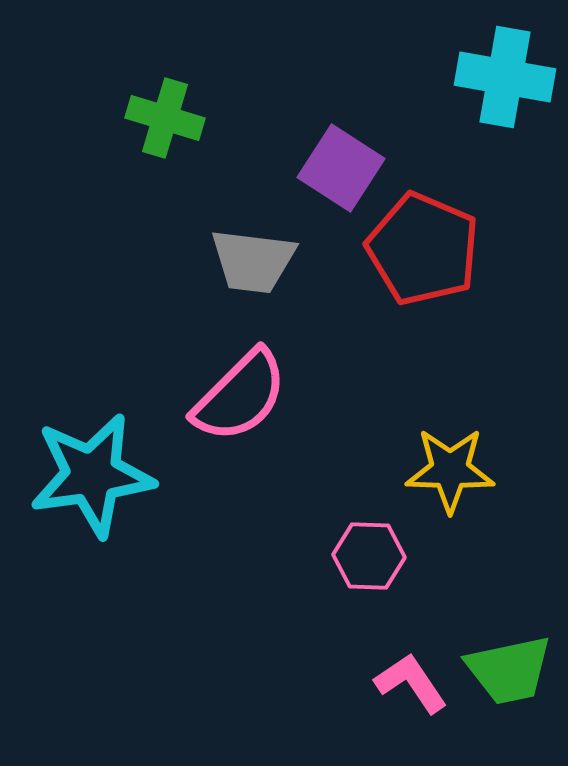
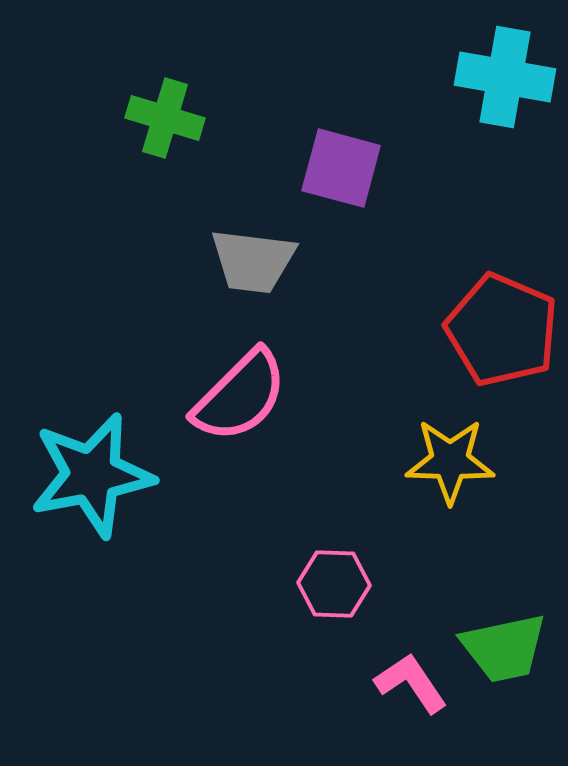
purple square: rotated 18 degrees counterclockwise
red pentagon: moved 79 px right, 81 px down
yellow star: moved 9 px up
cyan star: rotated 3 degrees counterclockwise
pink hexagon: moved 35 px left, 28 px down
green trapezoid: moved 5 px left, 22 px up
